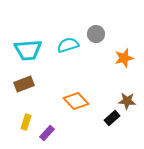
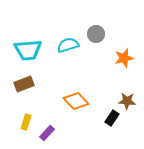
black rectangle: rotated 14 degrees counterclockwise
